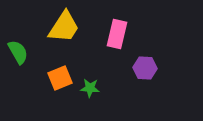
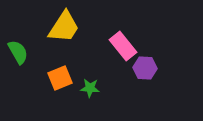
pink rectangle: moved 6 px right, 12 px down; rotated 52 degrees counterclockwise
